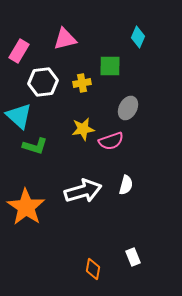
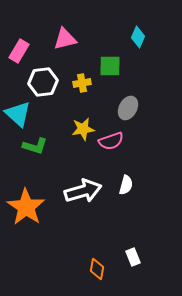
cyan triangle: moved 1 px left, 2 px up
orange diamond: moved 4 px right
